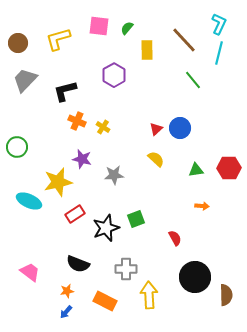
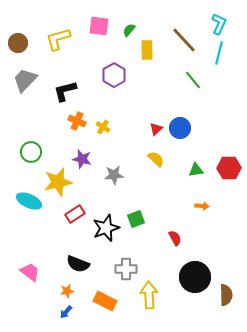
green semicircle: moved 2 px right, 2 px down
green circle: moved 14 px right, 5 px down
